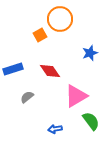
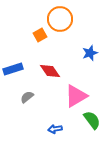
green semicircle: moved 1 px right, 1 px up
